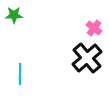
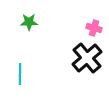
green star: moved 15 px right, 7 px down
pink cross: rotated 21 degrees counterclockwise
